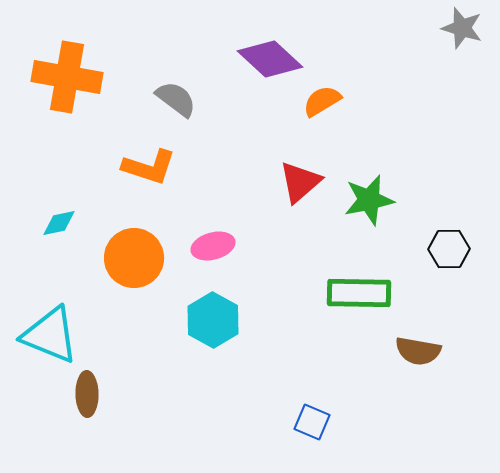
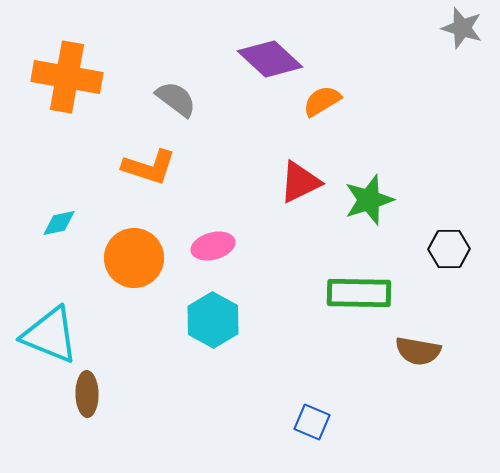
red triangle: rotated 15 degrees clockwise
green star: rotated 6 degrees counterclockwise
